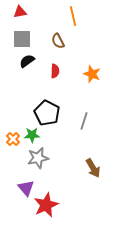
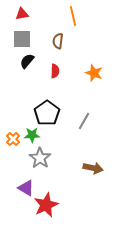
red triangle: moved 2 px right, 2 px down
brown semicircle: rotated 35 degrees clockwise
black semicircle: rotated 14 degrees counterclockwise
orange star: moved 2 px right, 1 px up
black pentagon: rotated 10 degrees clockwise
gray line: rotated 12 degrees clockwise
gray star: moved 2 px right; rotated 25 degrees counterclockwise
brown arrow: rotated 48 degrees counterclockwise
purple triangle: rotated 18 degrees counterclockwise
